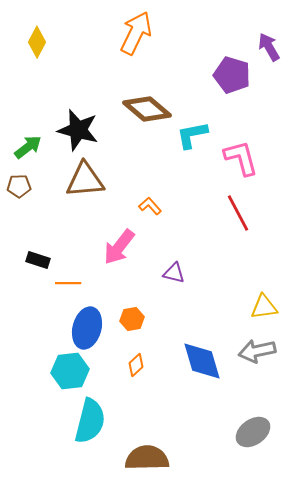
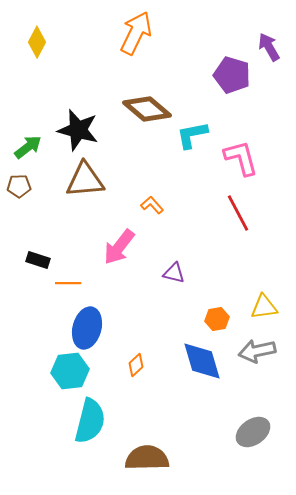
orange L-shape: moved 2 px right, 1 px up
orange hexagon: moved 85 px right
